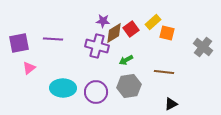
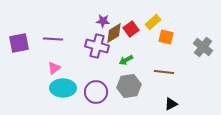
orange square: moved 1 px left, 4 px down
pink triangle: moved 25 px right
